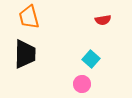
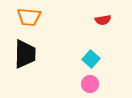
orange trapezoid: rotated 70 degrees counterclockwise
pink circle: moved 8 px right
